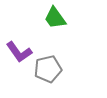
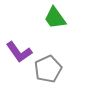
gray pentagon: rotated 12 degrees counterclockwise
